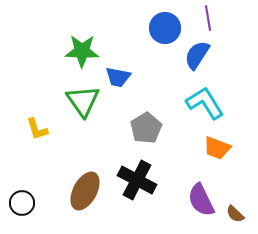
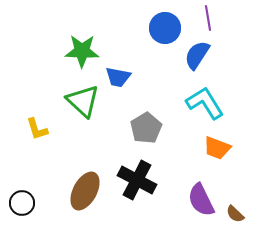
green triangle: rotated 12 degrees counterclockwise
